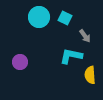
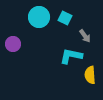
purple circle: moved 7 px left, 18 px up
